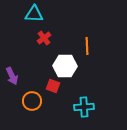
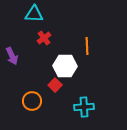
purple arrow: moved 20 px up
red square: moved 2 px right, 1 px up; rotated 24 degrees clockwise
